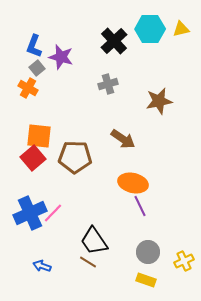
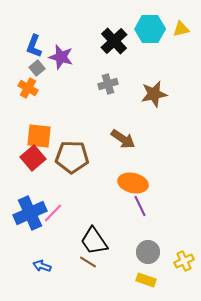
brown star: moved 5 px left, 7 px up
brown pentagon: moved 3 px left
